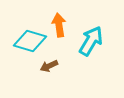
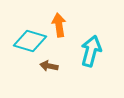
cyan arrow: moved 10 px down; rotated 16 degrees counterclockwise
brown arrow: rotated 36 degrees clockwise
